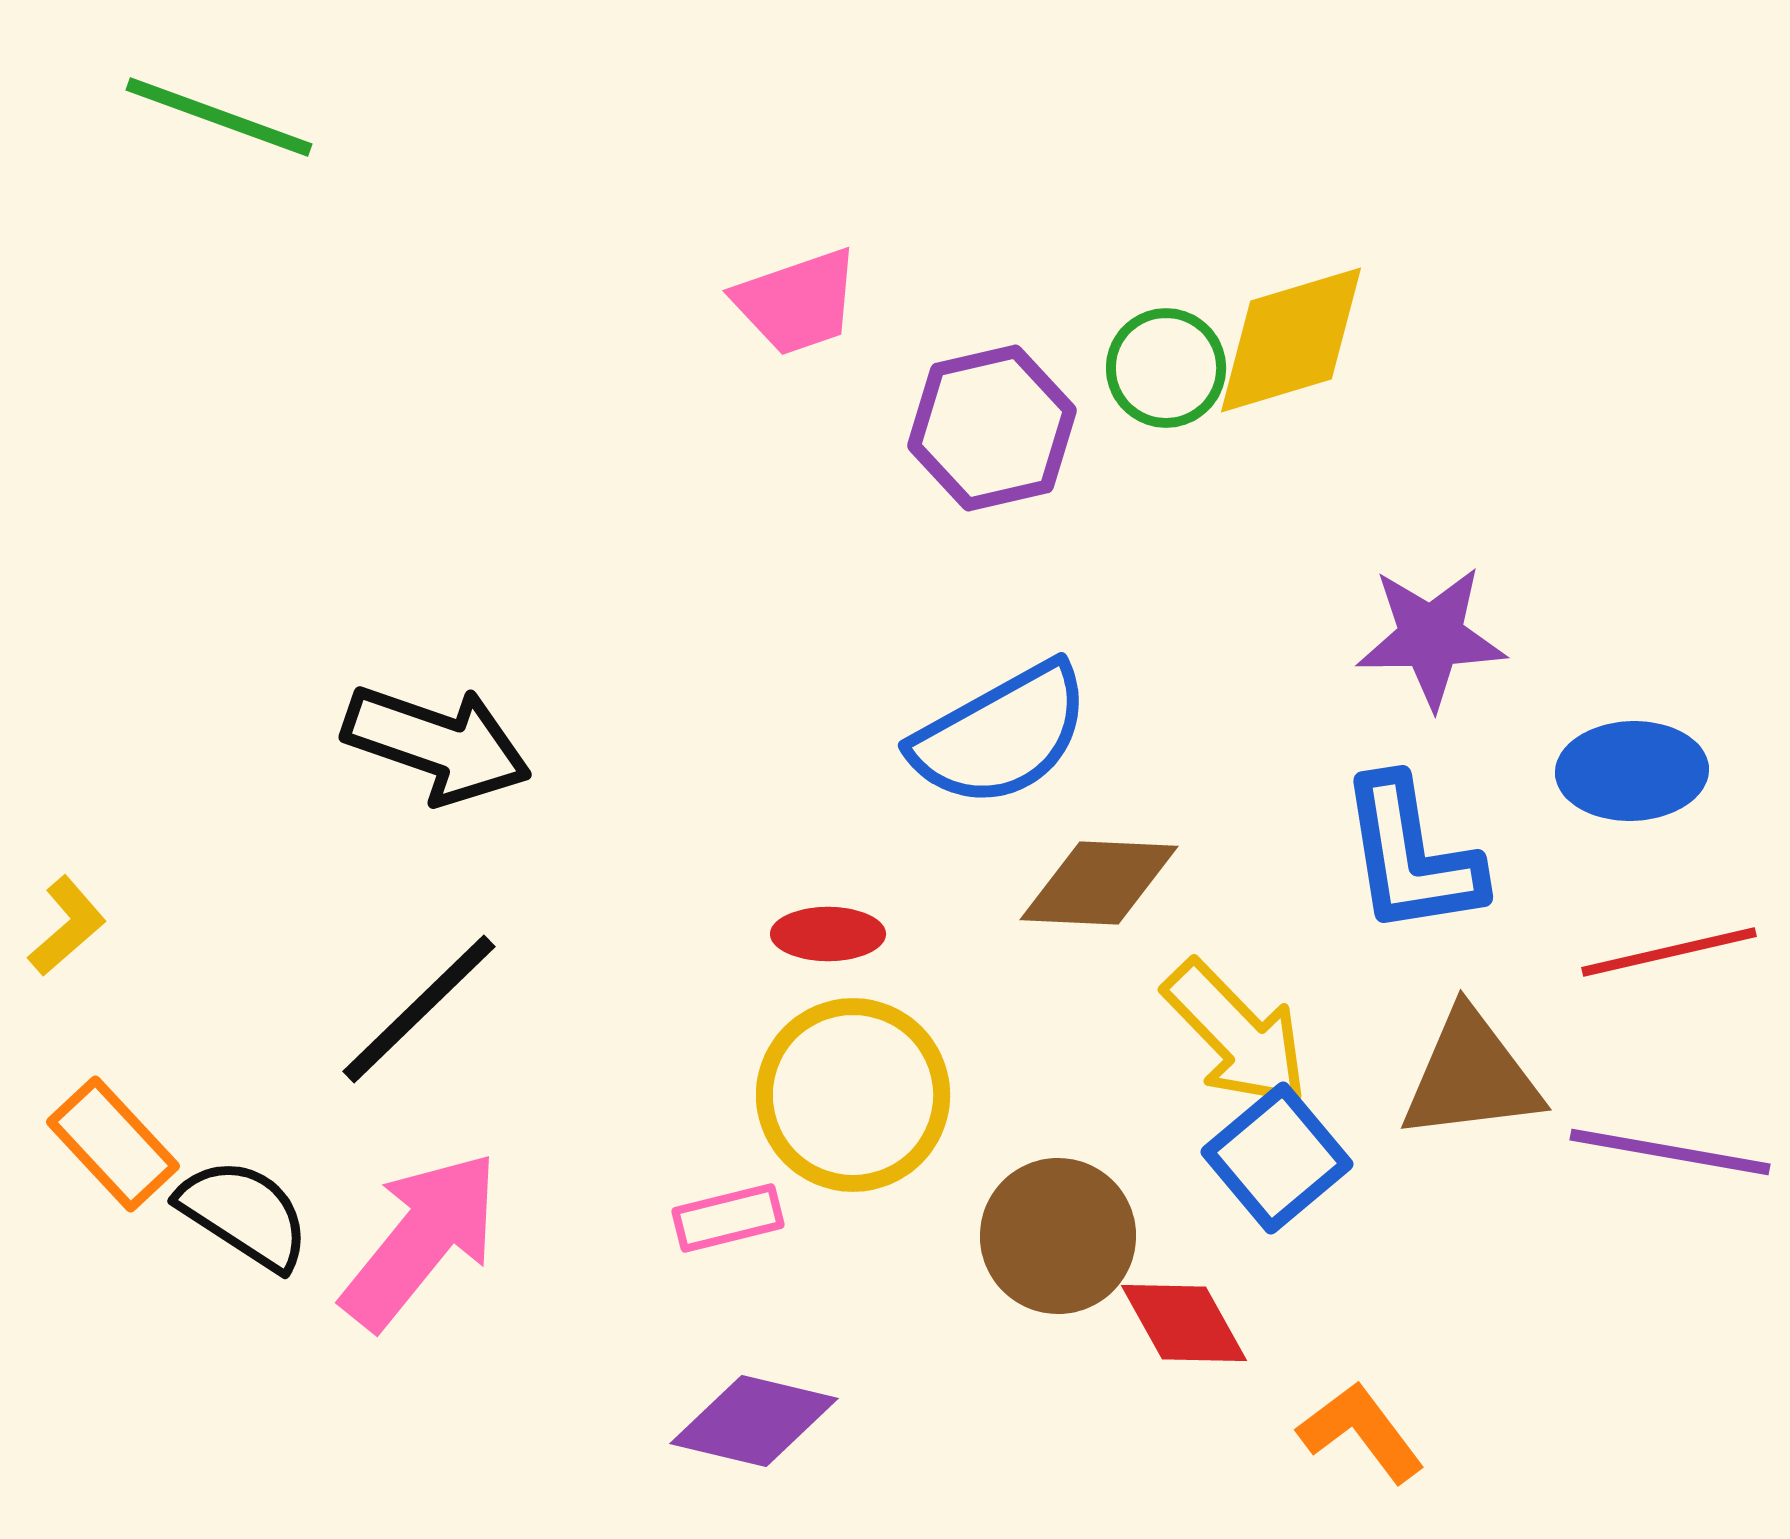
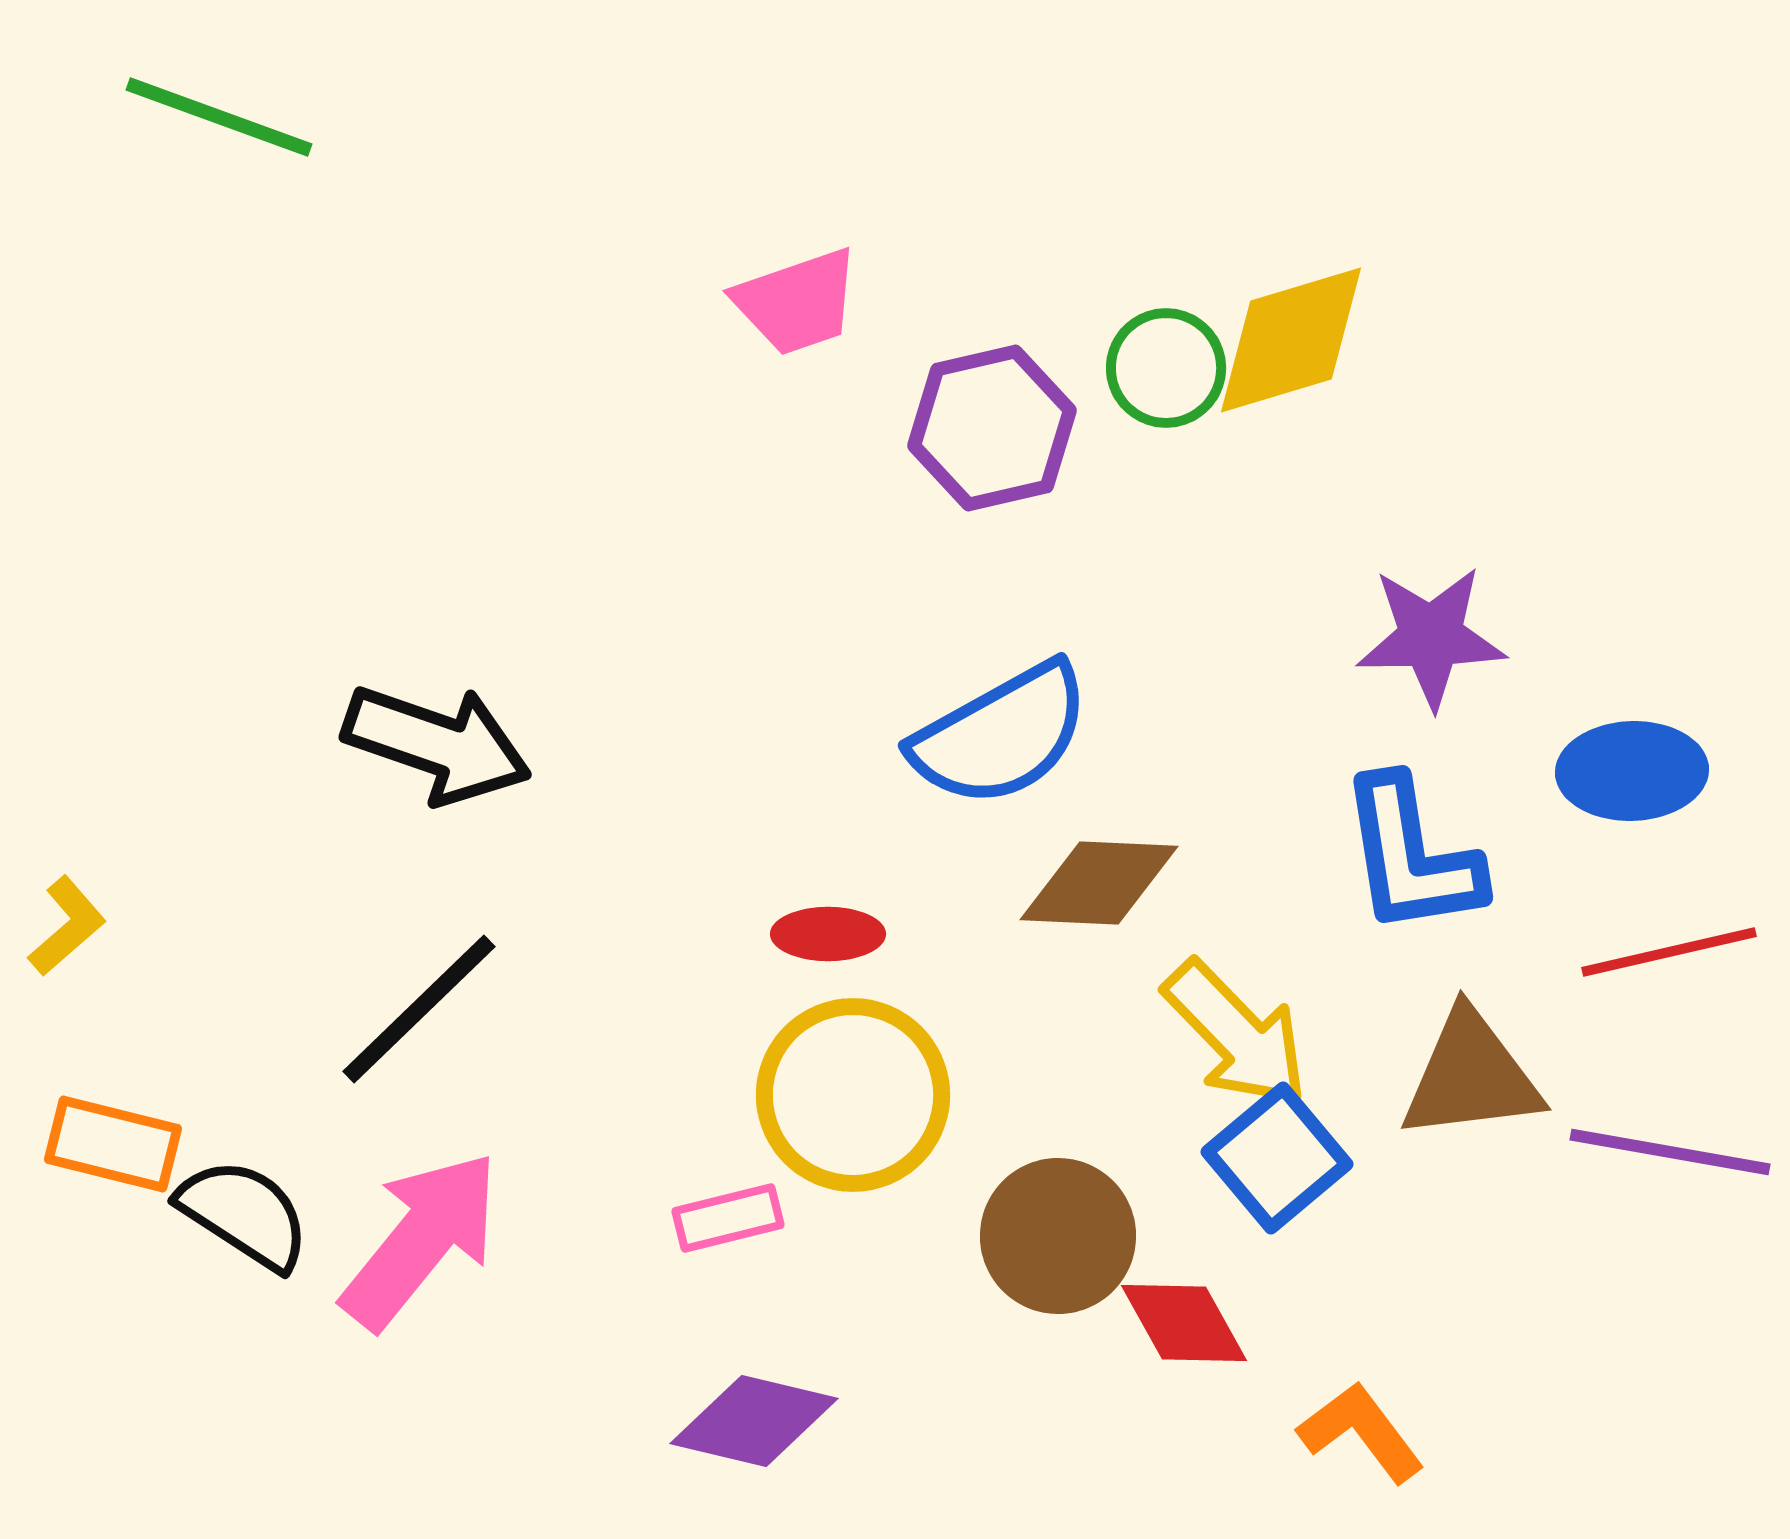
orange rectangle: rotated 33 degrees counterclockwise
